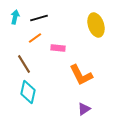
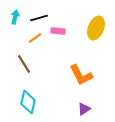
yellow ellipse: moved 3 px down; rotated 40 degrees clockwise
pink rectangle: moved 17 px up
cyan diamond: moved 10 px down
